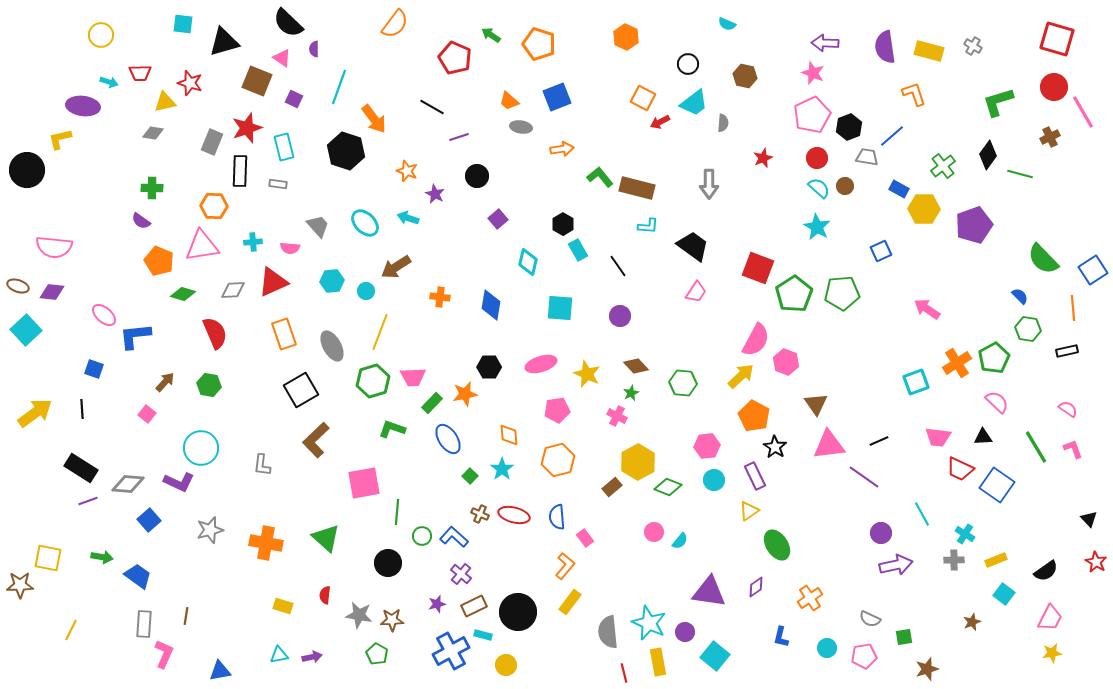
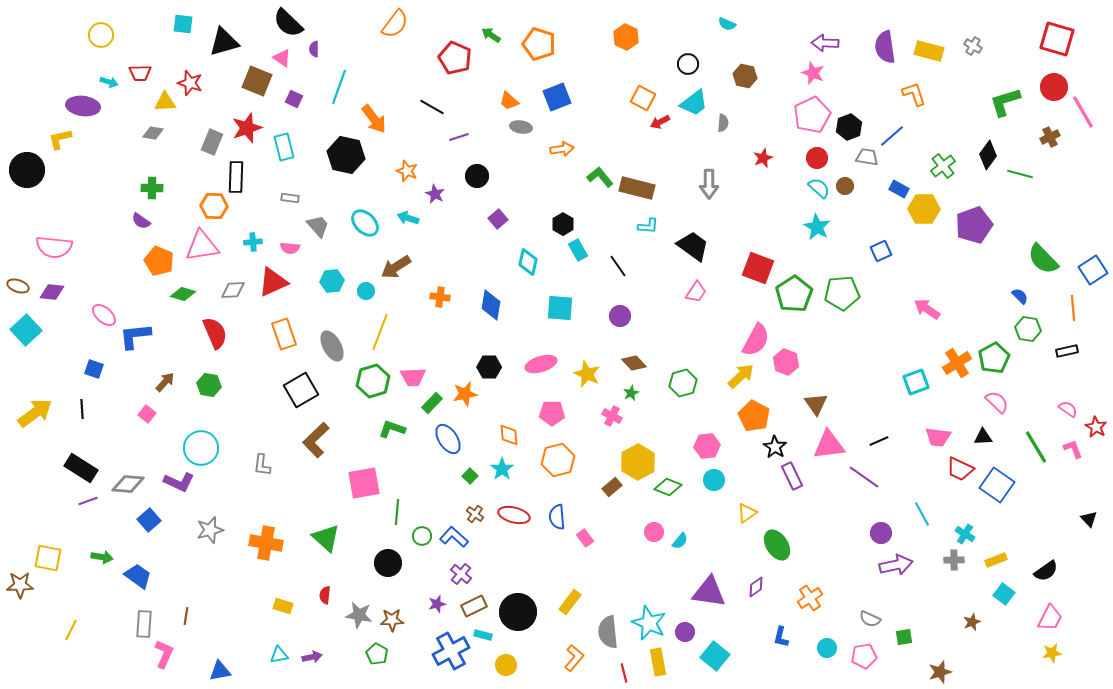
yellow triangle at (165, 102): rotated 10 degrees clockwise
green L-shape at (998, 102): moved 7 px right
black hexagon at (346, 151): moved 4 px down; rotated 6 degrees counterclockwise
black rectangle at (240, 171): moved 4 px left, 6 px down
gray rectangle at (278, 184): moved 12 px right, 14 px down
brown diamond at (636, 366): moved 2 px left, 3 px up
green hexagon at (683, 383): rotated 20 degrees counterclockwise
pink pentagon at (557, 410): moved 5 px left, 3 px down; rotated 10 degrees clockwise
pink cross at (617, 416): moved 5 px left
purple rectangle at (755, 476): moved 37 px right
yellow triangle at (749, 511): moved 2 px left, 2 px down
brown cross at (480, 514): moved 5 px left; rotated 12 degrees clockwise
red star at (1096, 562): moved 135 px up
orange L-shape at (565, 566): moved 9 px right, 92 px down
brown star at (927, 669): moved 13 px right, 3 px down
